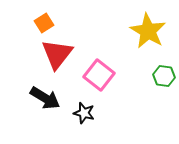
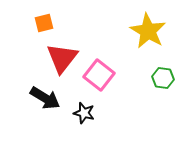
orange square: rotated 18 degrees clockwise
red triangle: moved 5 px right, 4 px down
green hexagon: moved 1 px left, 2 px down
